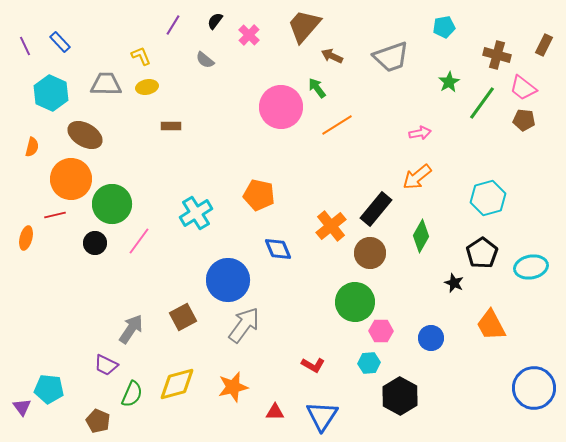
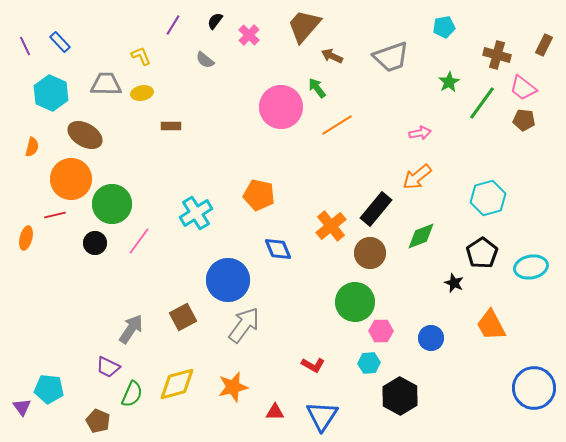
yellow ellipse at (147, 87): moved 5 px left, 6 px down
green diamond at (421, 236): rotated 40 degrees clockwise
purple trapezoid at (106, 365): moved 2 px right, 2 px down
